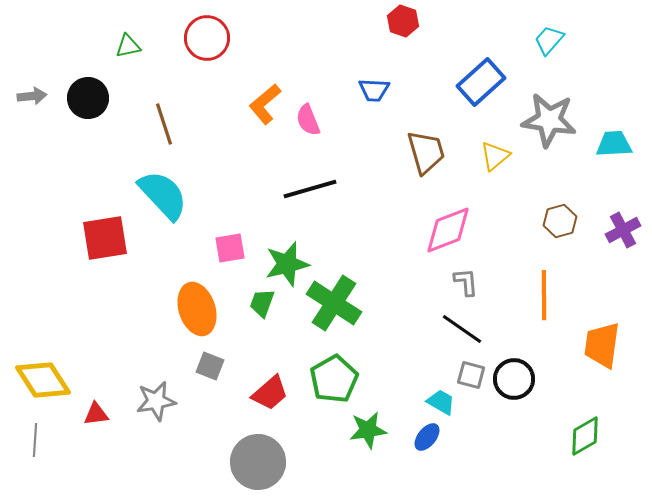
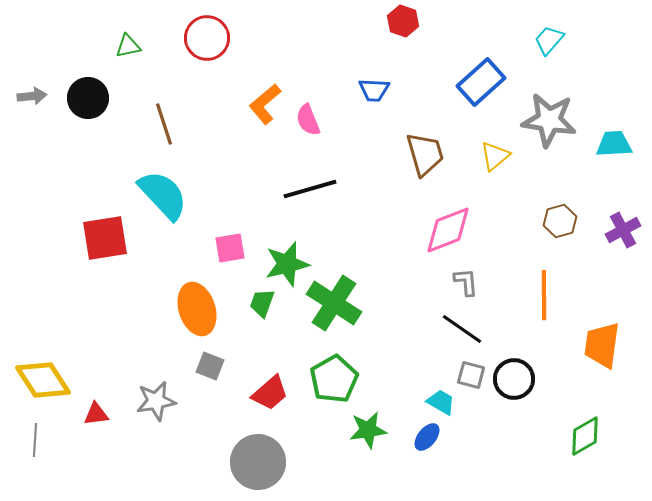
brown trapezoid at (426, 152): moved 1 px left, 2 px down
